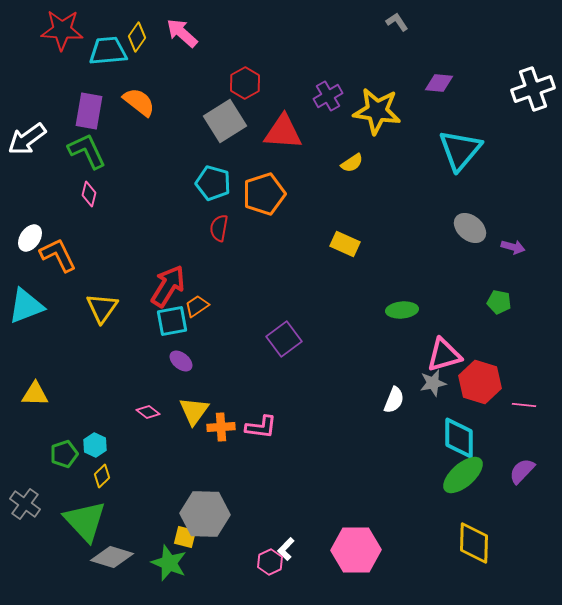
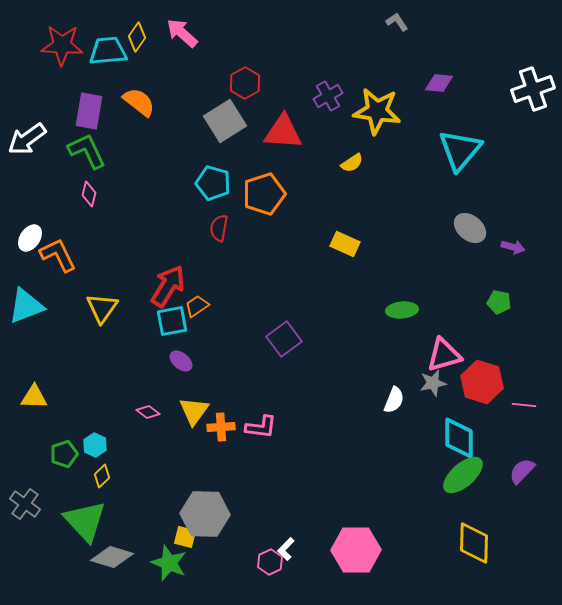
red star at (62, 30): moved 15 px down
red hexagon at (480, 382): moved 2 px right
yellow triangle at (35, 394): moved 1 px left, 3 px down
